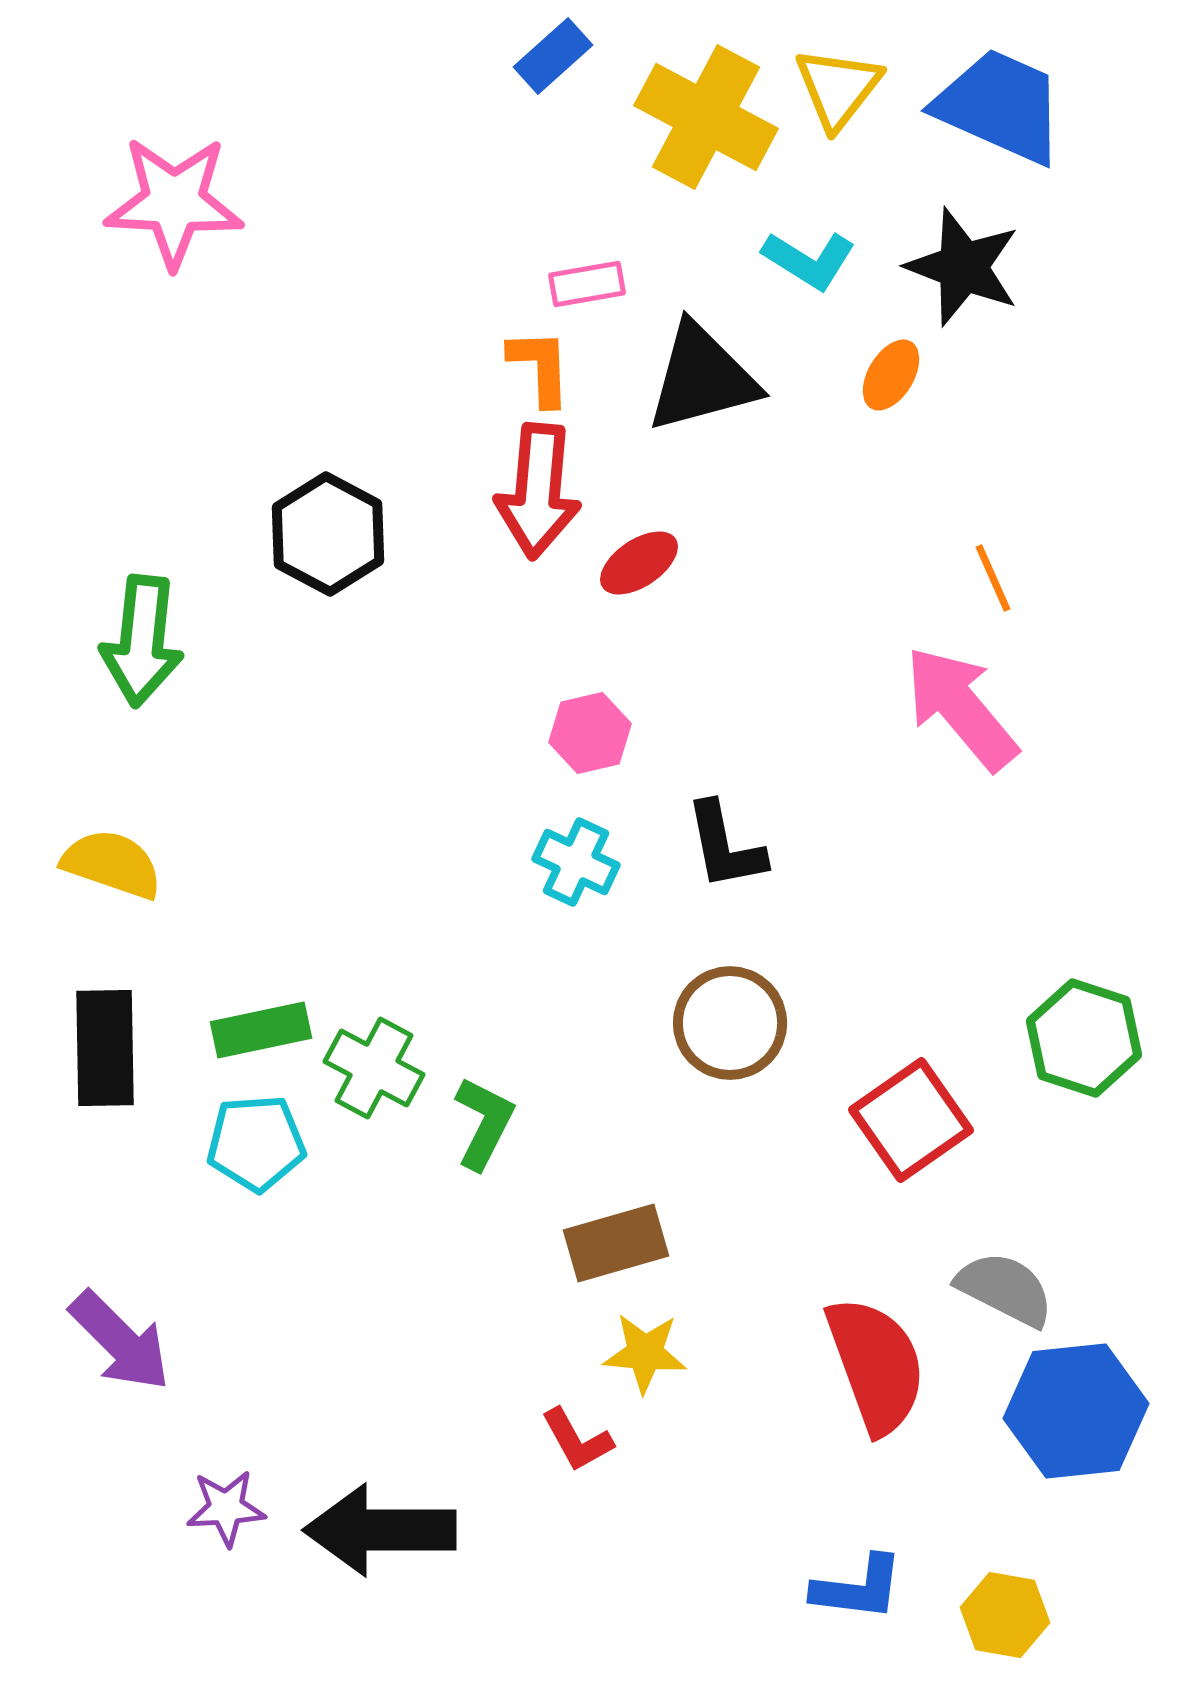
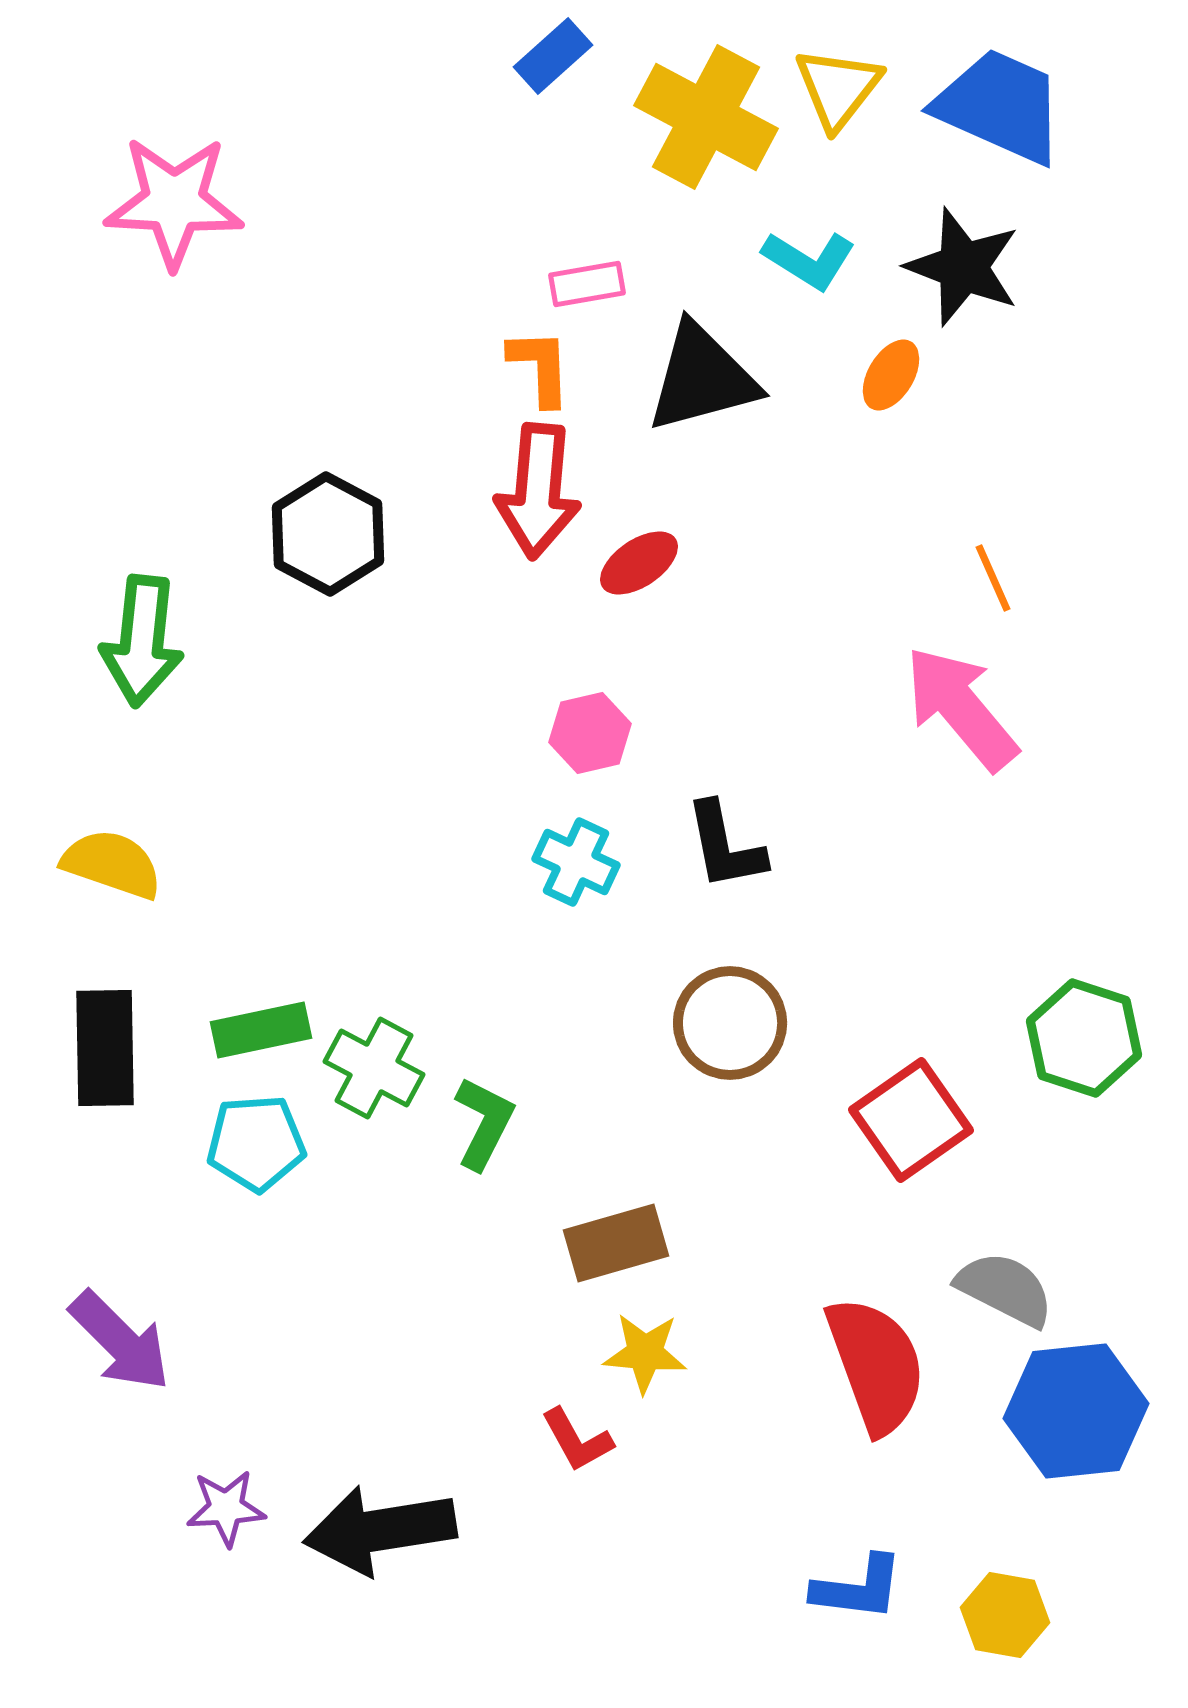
black arrow: rotated 9 degrees counterclockwise
